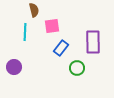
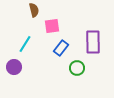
cyan line: moved 12 px down; rotated 30 degrees clockwise
